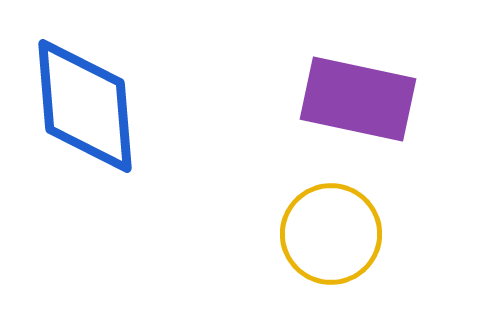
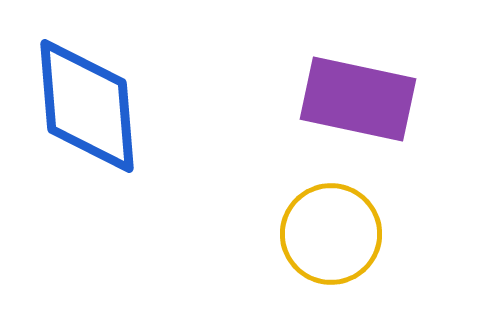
blue diamond: moved 2 px right
